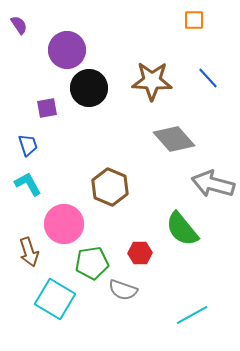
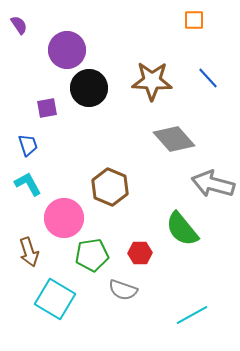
pink circle: moved 6 px up
green pentagon: moved 8 px up
